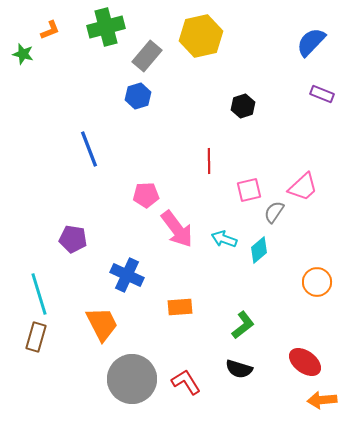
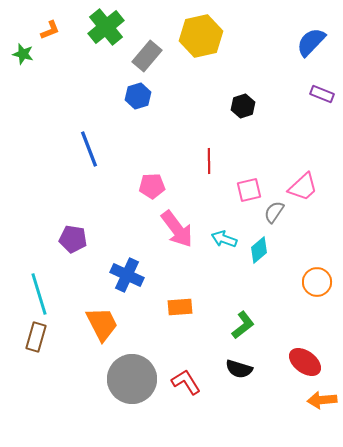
green cross: rotated 24 degrees counterclockwise
pink pentagon: moved 6 px right, 9 px up
